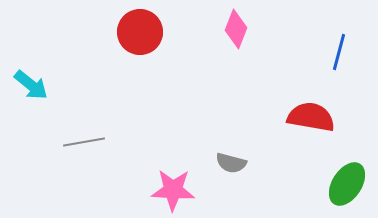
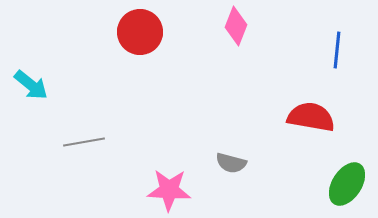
pink diamond: moved 3 px up
blue line: moved 2 px left, 2 px up; rotated 9 degrees counterclockwise
pink star: moved 4 px left
